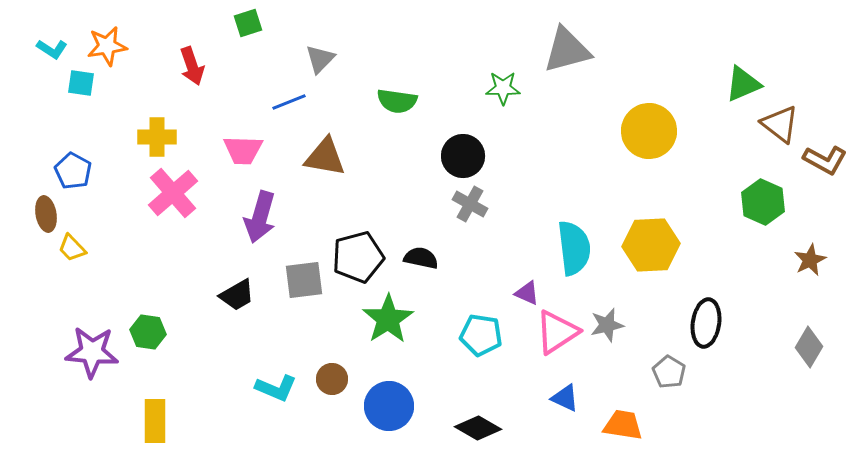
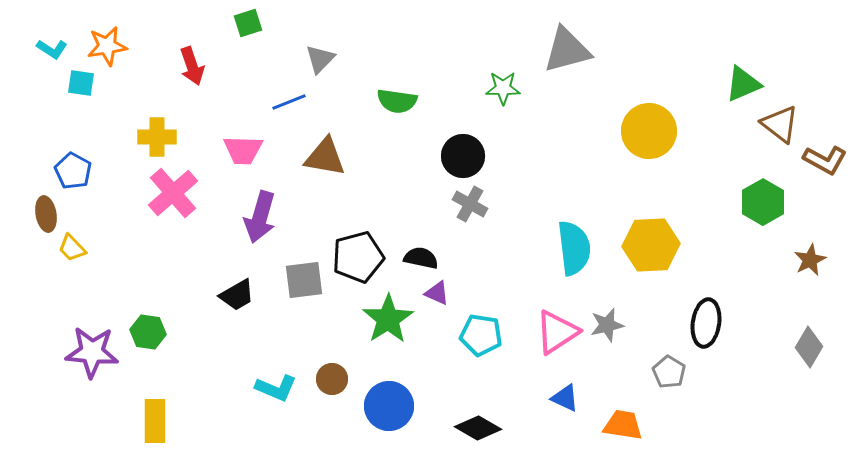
green hexagon at (763, 202): rotated 6 degrees clockwise
purple triangle at (527, 293): moved 90 px left
